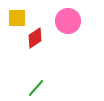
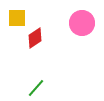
pink circle: moved 14 px right, 2 px down
